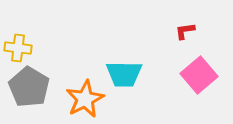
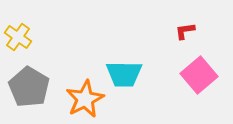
yellow cross: moved 11 px up; rotated 28 degrees clockwise
